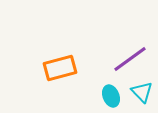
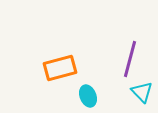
purple line: rotated 39 degrees counterclockwise
cyan ellipse: moved 23 px left
